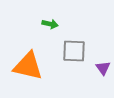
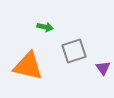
green arrow: moved 5 px left, 3 px down
gray square: rotated 20 degrees counterclockwise
